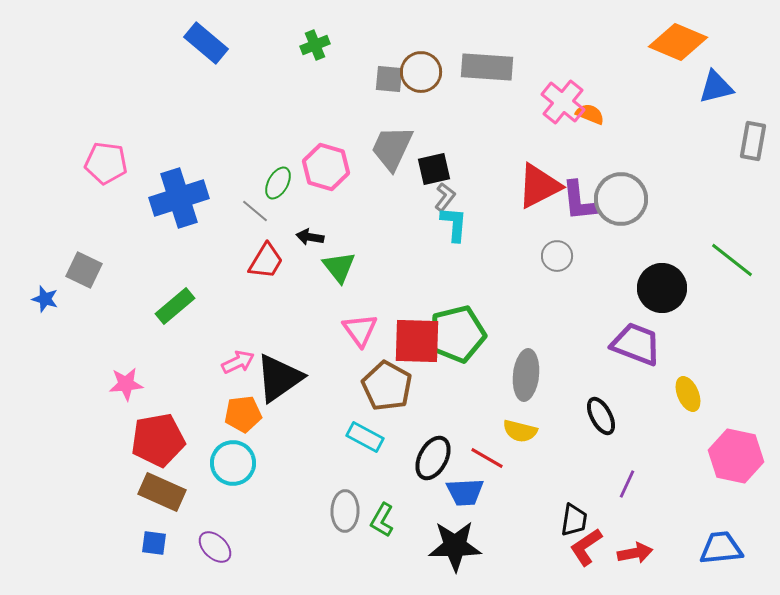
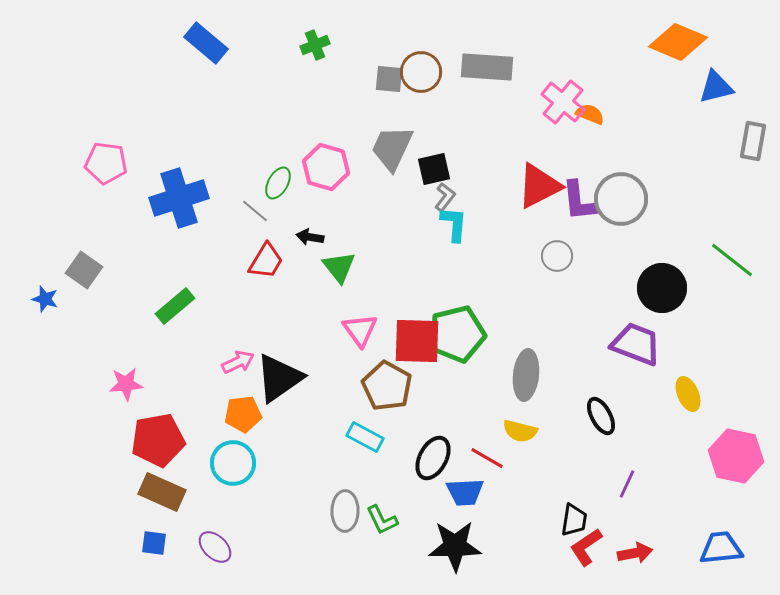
gray square at (84, 270): rotated 9 degrees clockwise
green L-shape at (382, 520): rotated 56 degrees counterclockwise
